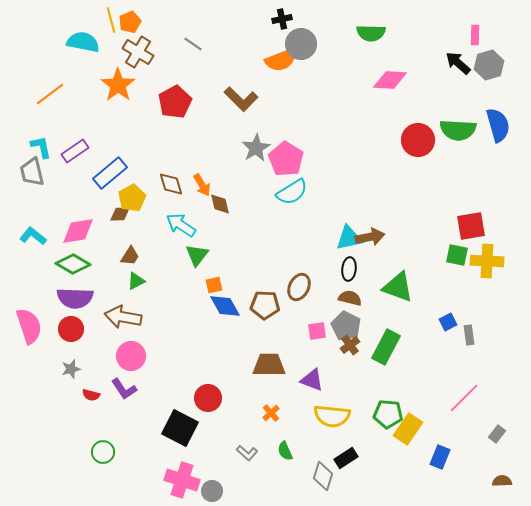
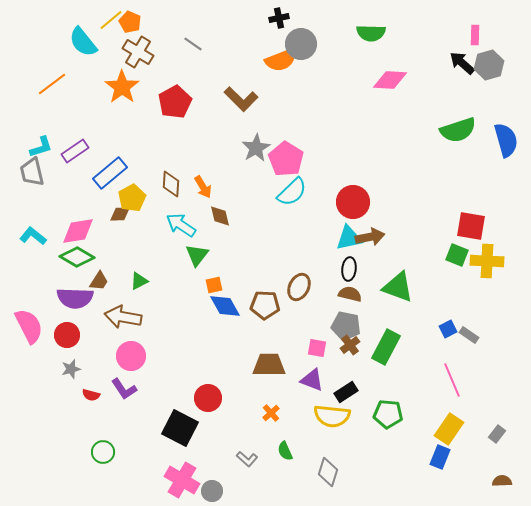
black cross at (282, 19): moved 3 px left, 1 px up
yellow line at (111, 20): rotated 65 degrees clockwise
orange pentagon at (130, 22): rotated 25 degrees counterclockwise
cyan semicircle at (83, 42): rotated 140 degrees counterclockwise
black arrow at (458, 63): moved 4 px right
orange star at (118, 85): moved 4 px right, 2 px down
orange line at (50, 94): moved 2 px right, 10 px up
blue semicircle at (498, 125): moved 8 px right, 15 px down
green semicircle at (458, 130): rotated 21 degrees counterclockwise
red circle at (418, 140): moved 65 px left, 62 px down
cyan L-shape at (41, 147): rotated 85 degrees clockwise
brown diamond at (171, 184): rotated 20 degrees clockwise
orange arrow at (202, 185): moved 1 px right, 2 px down
cyan semicircle at (292, 192): rotated 12 degrees counterclockwise
brown diamond at (220, 204): moved 12 px down
red square at (471, 226): rotated 20 degrees clockwise
green square at (457, 255): rotated 10 degrees clockwise
brown trapezoid at (130, 256): moved 31 px left, 25 px down
green diamond at (73, 264): moved 4 px right, 7 px up
green triangle at (136, 281): moved 3 px right
brown semicircle at (350, 298): moved 4 px up
blue square at (448, 322): moved 7 px down
pink semicircle at (29, 326): rotated 9 degrees counterclockwise
gray pentagon at (346, 326): rotated 16 degrees counterclockwise
red circle at (71, 329): moved 4 px left, 6 px down
pink square at (317, 331): moved 17 px down; rotated 18 degrees clockwise
gray rectangle at (469, 335): rotated 48 degrees counterclockwise
pink line at (464, 398): moved 12 px left, 18 px up; rotated 68 degrees counterclockwise
yellow rectangle at (408, 429): moved 41 px right
gray L-shape at (247, 453): moved 6 px down
black rectangle at (346, 458): moved 66 px up
gray diamond at (323, 476): moved 5 px right, 4 px up
pink cross at (182, 480): rotated 12 degrees clockwise
